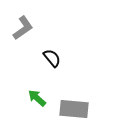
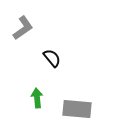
green arrow: rotated 42 degrees clockwise
gray rectangle: moved 3 px right
